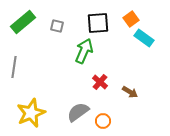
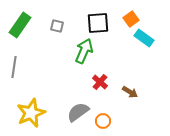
green rectangle: moved 3 px left, 3 px down; rotated 15 degrees counterclockwise
